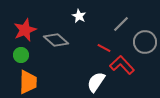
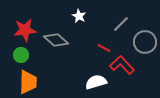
red star: rotated 15 degrees clockwise
white semicircle: rotated 40 degrees clockwise
